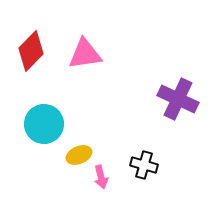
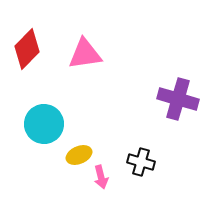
red diamond: moved 4 px left, 2 px up
purple cross: rotated 9 degrees counterclockwise
black cross: moved 3 px left, 3 px up
